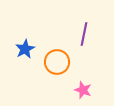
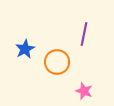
pink star: moved 1 px right, 1 px down
